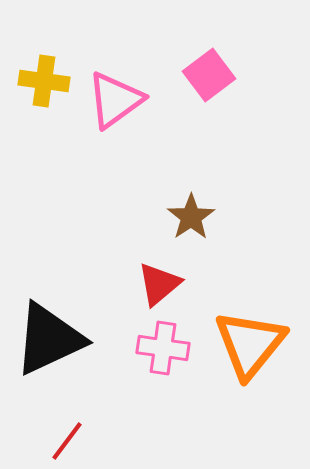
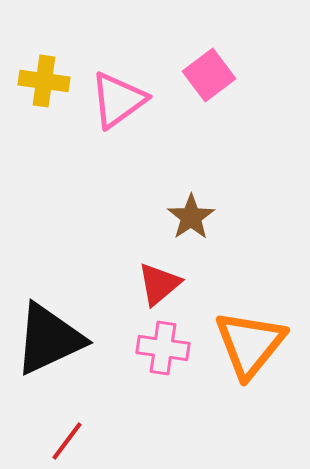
pink triangle: moved 3 px right
